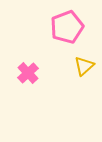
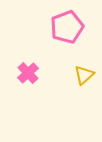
yellow triangle: moved 9 px down
